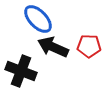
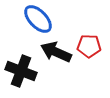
black arrow: moved 3 px right, 5 px down
